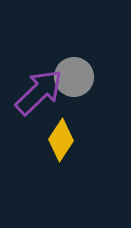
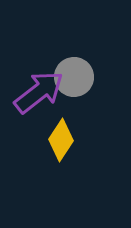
purple arrow: rotated 6 degrees clockwise
